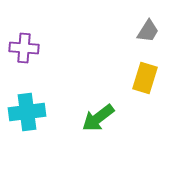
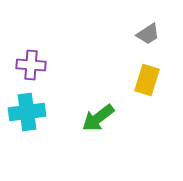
gray trapezoid: moved 3 px down; rotated 25 degrees clockwise
purple cross: moved 7 px right, 17 px down
yellow rectangle: moved 2 px right, 2 px down
